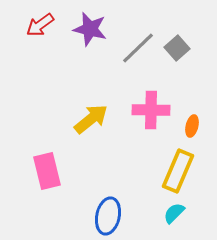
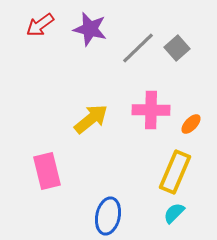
orange ellipse: moved 1 px left, 2 px up; rotated 30 degrees clockwise
yellow rectangle: moved 3 px left, 1 px down
